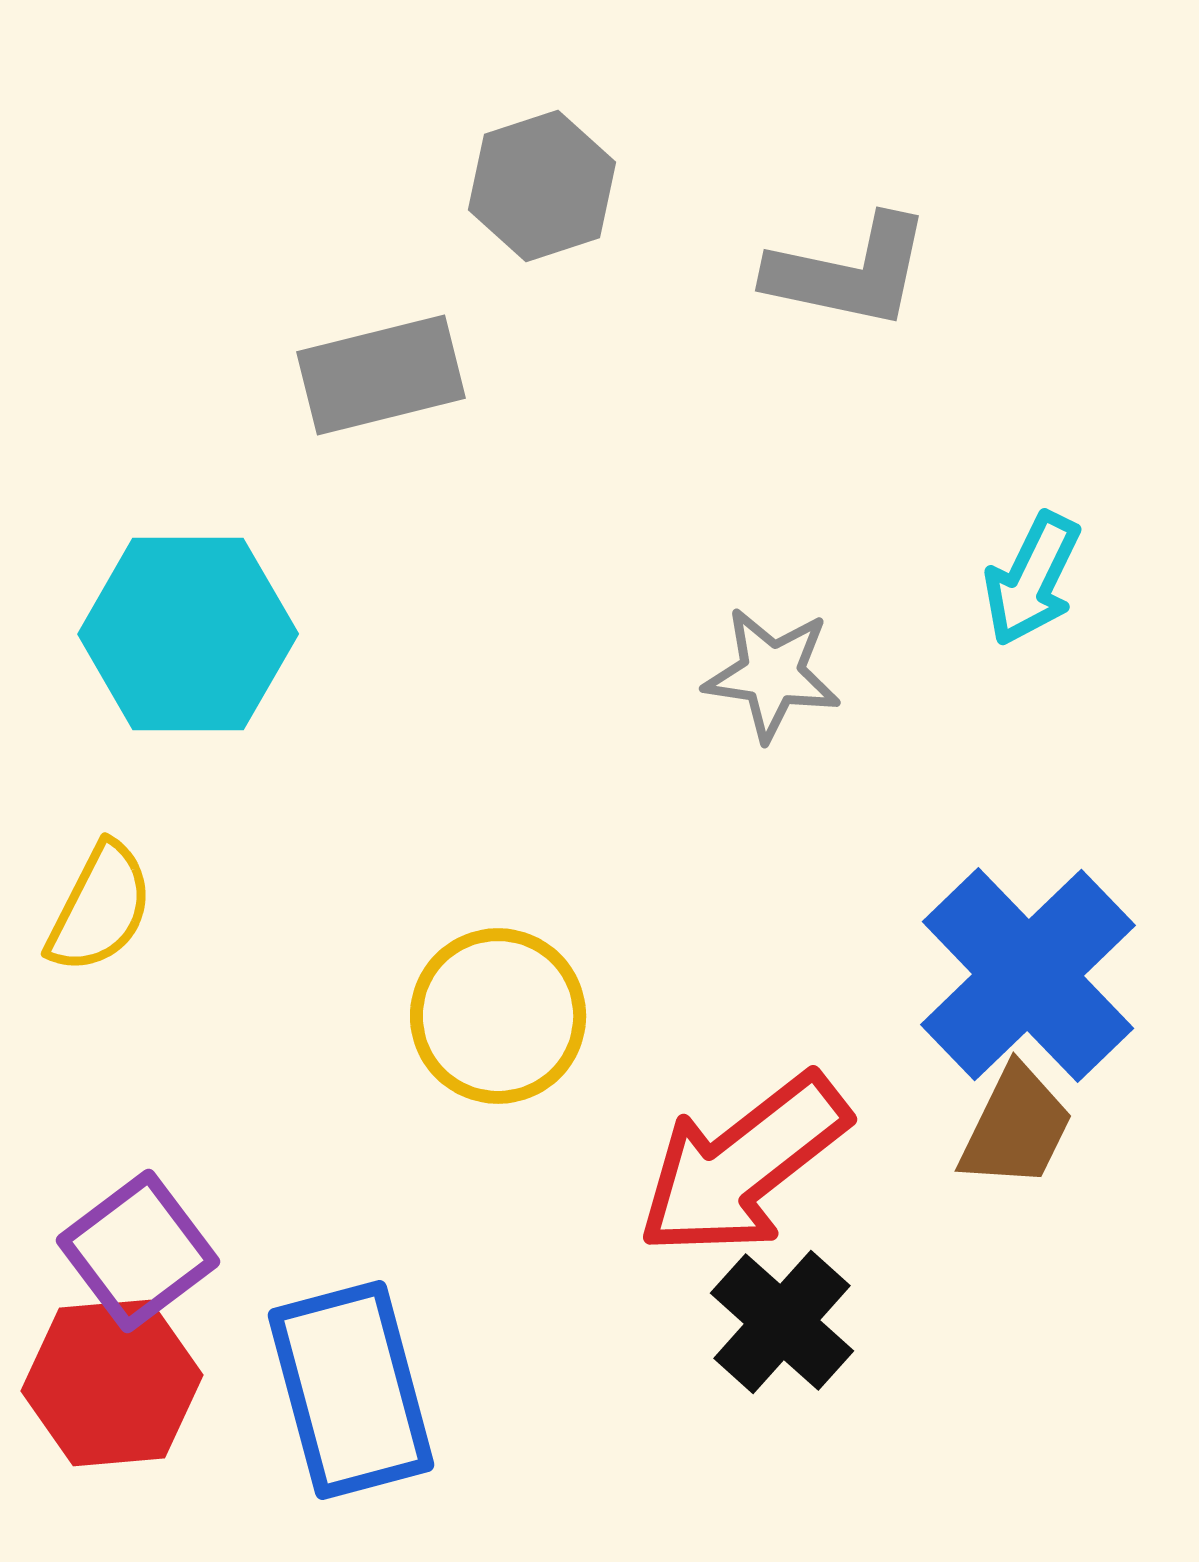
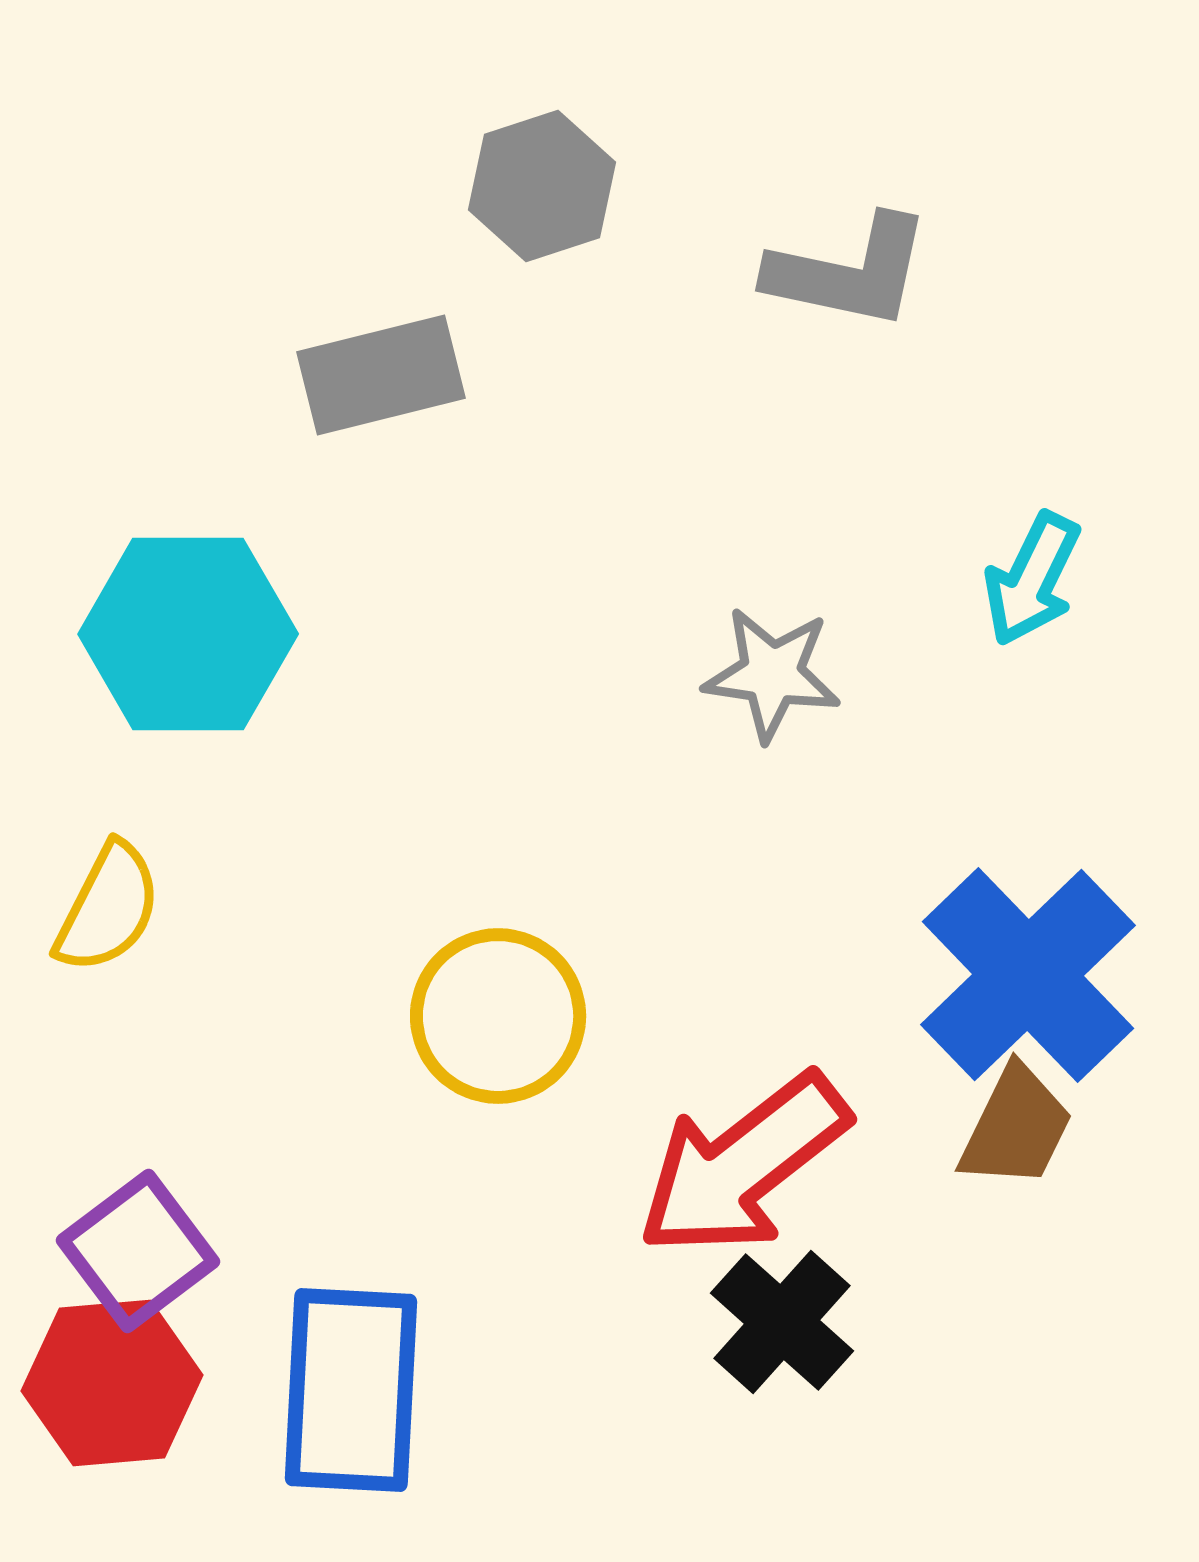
yellow semicircle: moved 8 px right
blue rectangle: rotated 18 degrees clockwise
